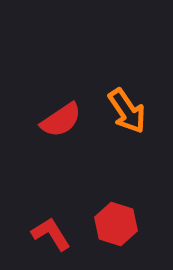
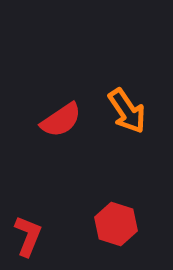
red L-shape: moved 23 px left, 2 px down; rotated 54 degrees clockwise
